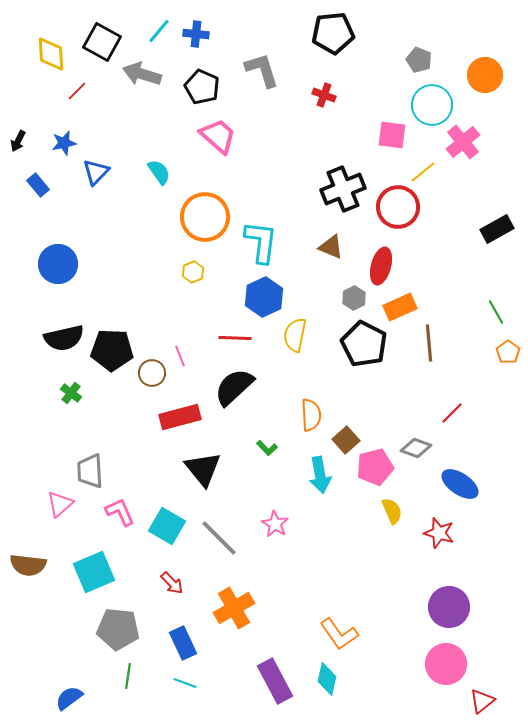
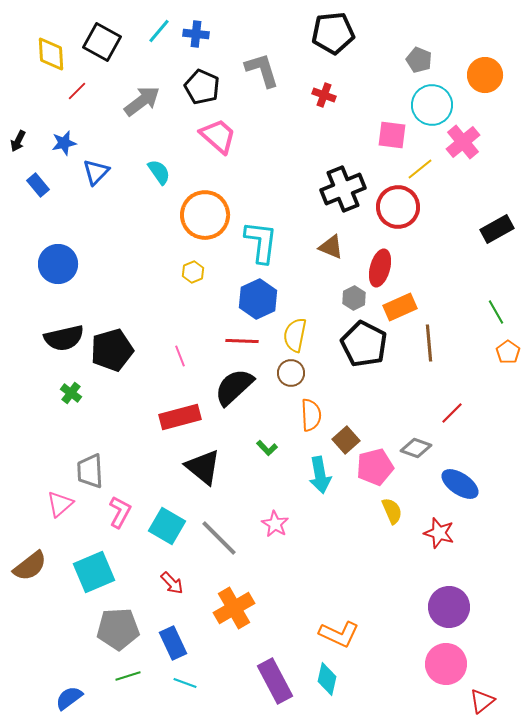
gray arrow at (142, 74): moved 27 px down; rotated 126 degrees clockwise
yellow line at (423, 172): moved 3 px left, 3 px up
orange circle at (205, 217): moved 2 px up
red ellipse at (381, 266): moved 1 px left, 2 px down
blue hexagon at (264, 297): moved 6 px left, 2 px down
red line at (235, 338): moved 7 px right, 3 px down
black pentagon at (112, 350): rotated 18 degrees counterclockwise
brown circle at (152, 373): moved 139 px right
black triangle at (203, 469): moved 2 px up; rotated 12 degrees counterclockwise
pink L-shape at (120, 512): rotated 52 degrees clockwise
brown semicircle at (28, 565): moved 2 px right, 1 px down; rotated 45 degrees counterclockwise
gray pentagon at (118, 629): rotated 9 degrees counterclockwise
orange L-shape at (339, 634): rotated 30 degrees counterclockwise
blue rectangle at (183, 643): moved 10 px left
green line at (128, 676): rotated 65 degrees clockwise
